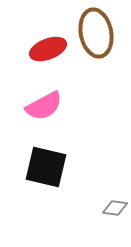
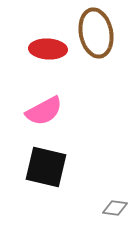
red ellipse: rotated 24 degrees clockwise
pink semicircle: moved 5 px down
